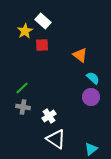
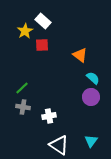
white cross: rotated 24 degrees clockwise
white triangle: moved 3 px right, 6 px down
cyan triangle: moved 8 px up; rotated 16 degrees counterclockwise
